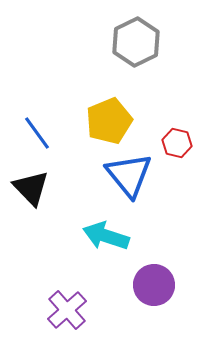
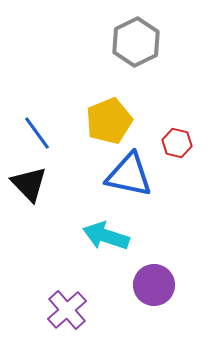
blue triangle: rotated 39 degrees counterclockwise
black triangle: moved 2 px left, 4 px up
